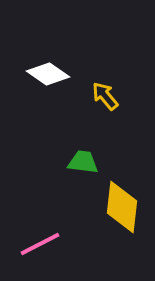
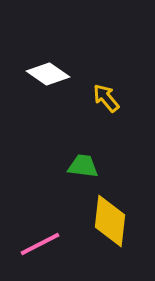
yellow arrow: moved 1 px right, 2 px down
green trapezoid: moved 4 px down
yellow diamond: moved 12 px left, 14 px down
